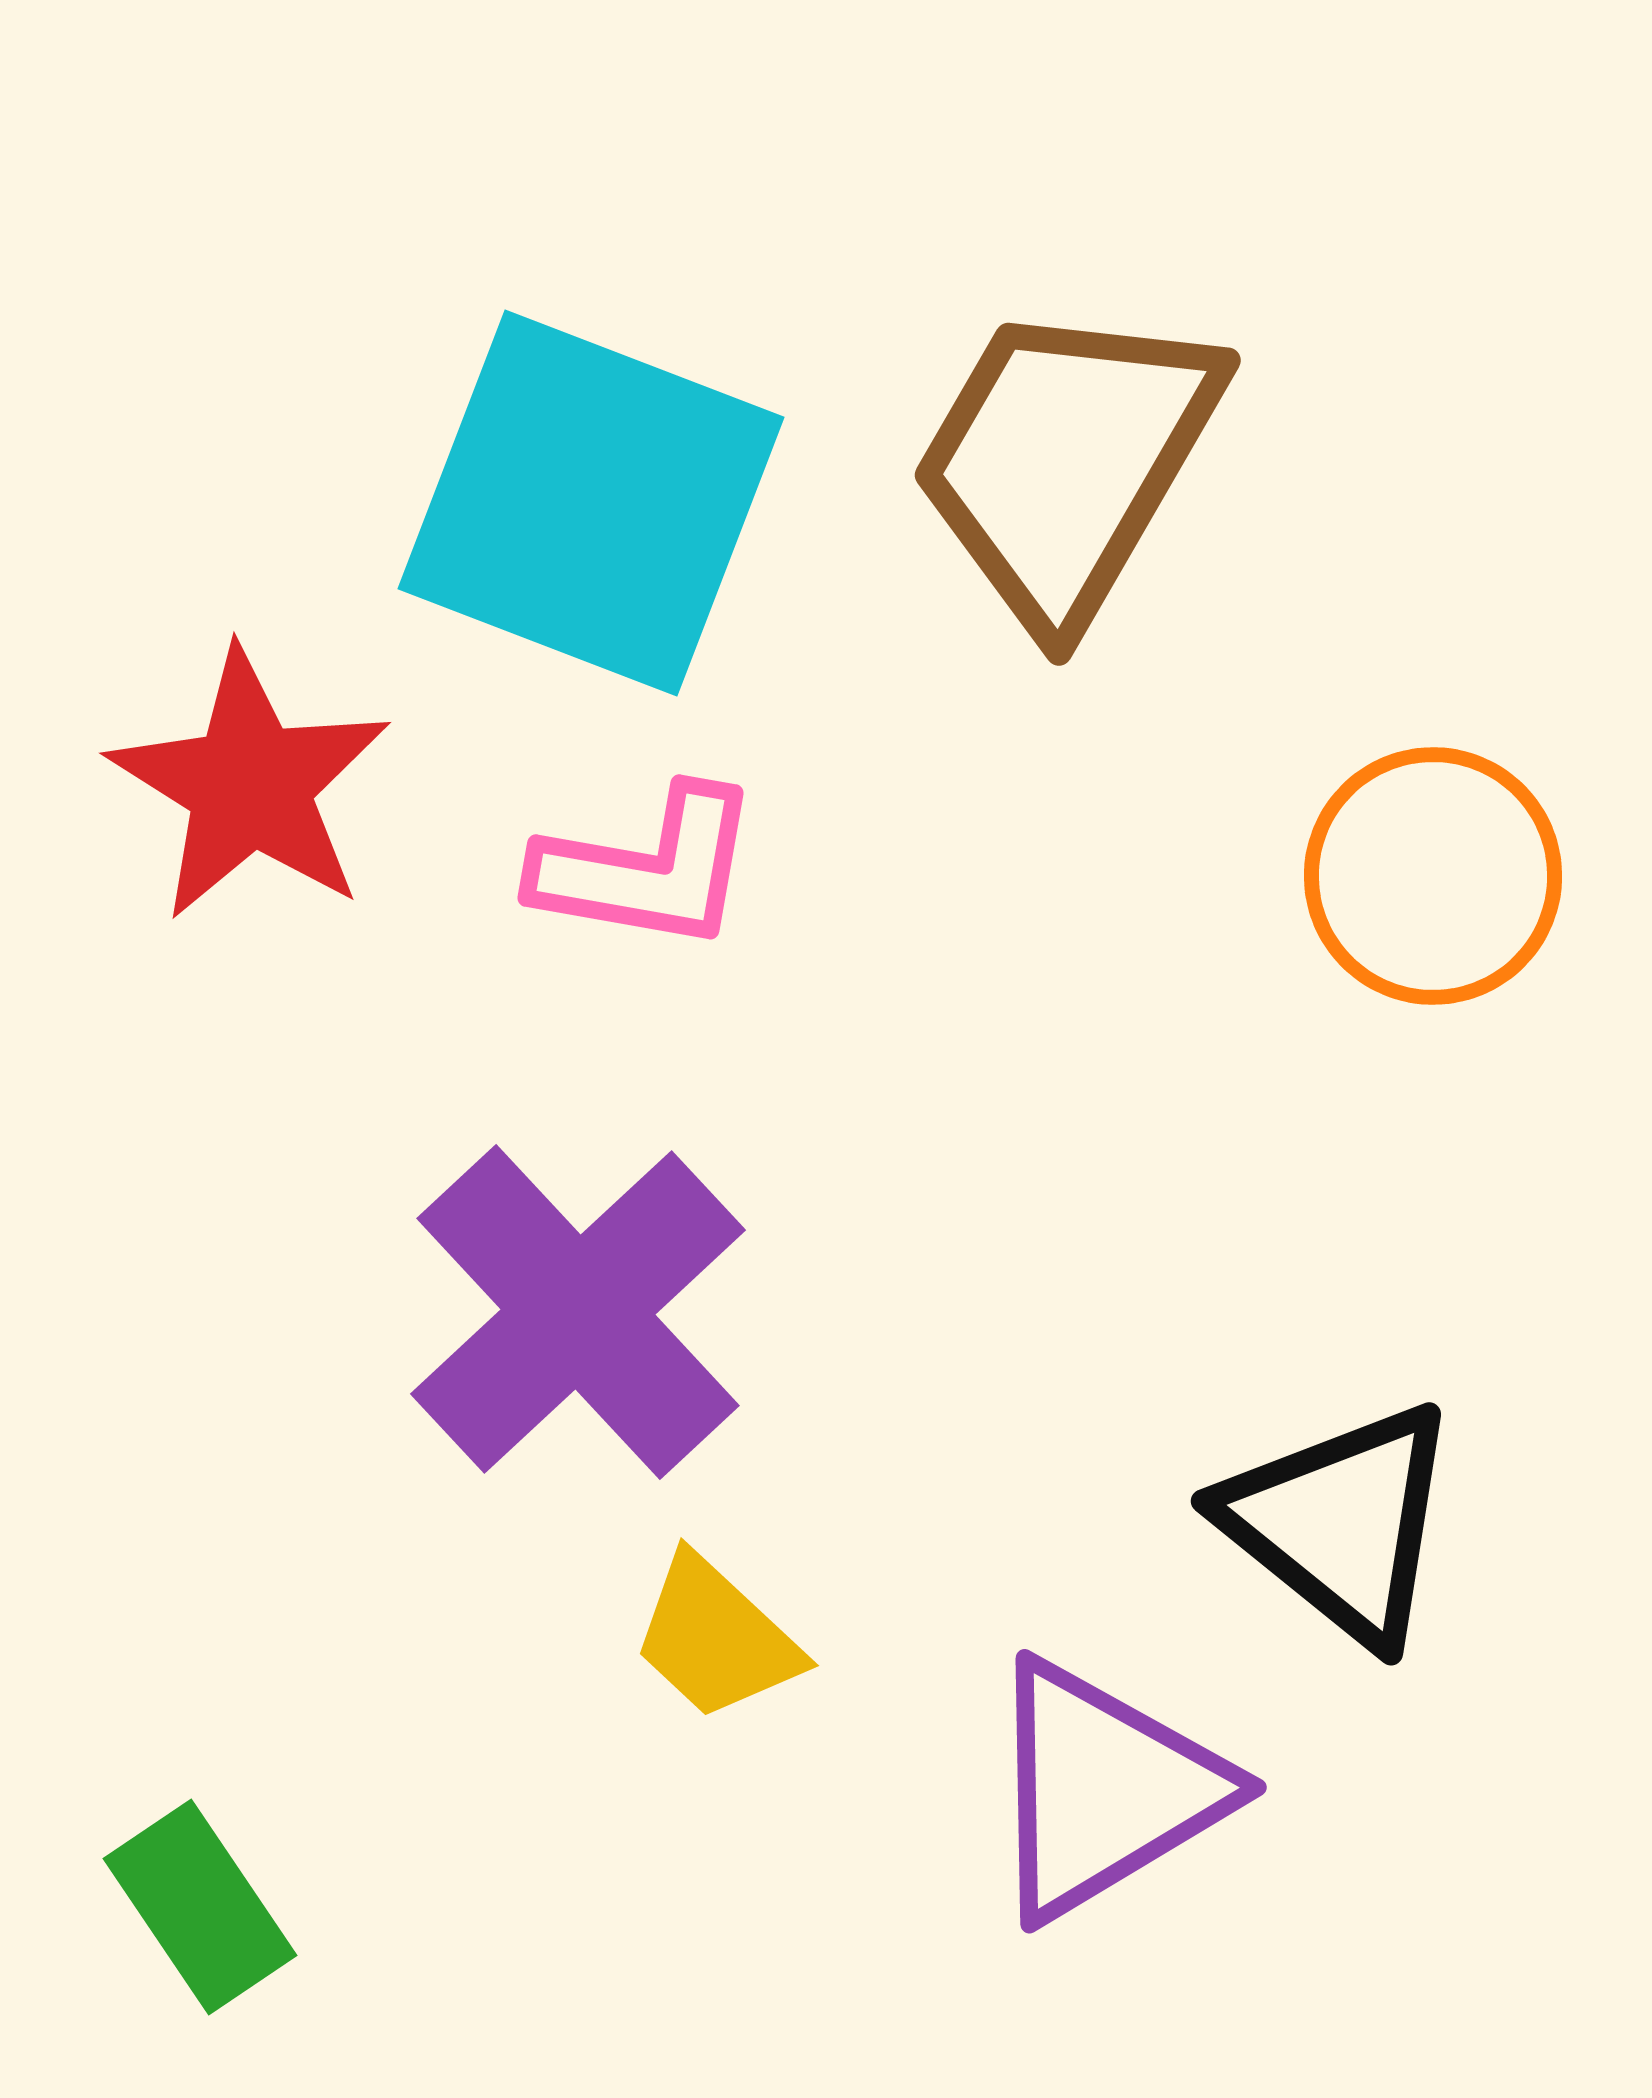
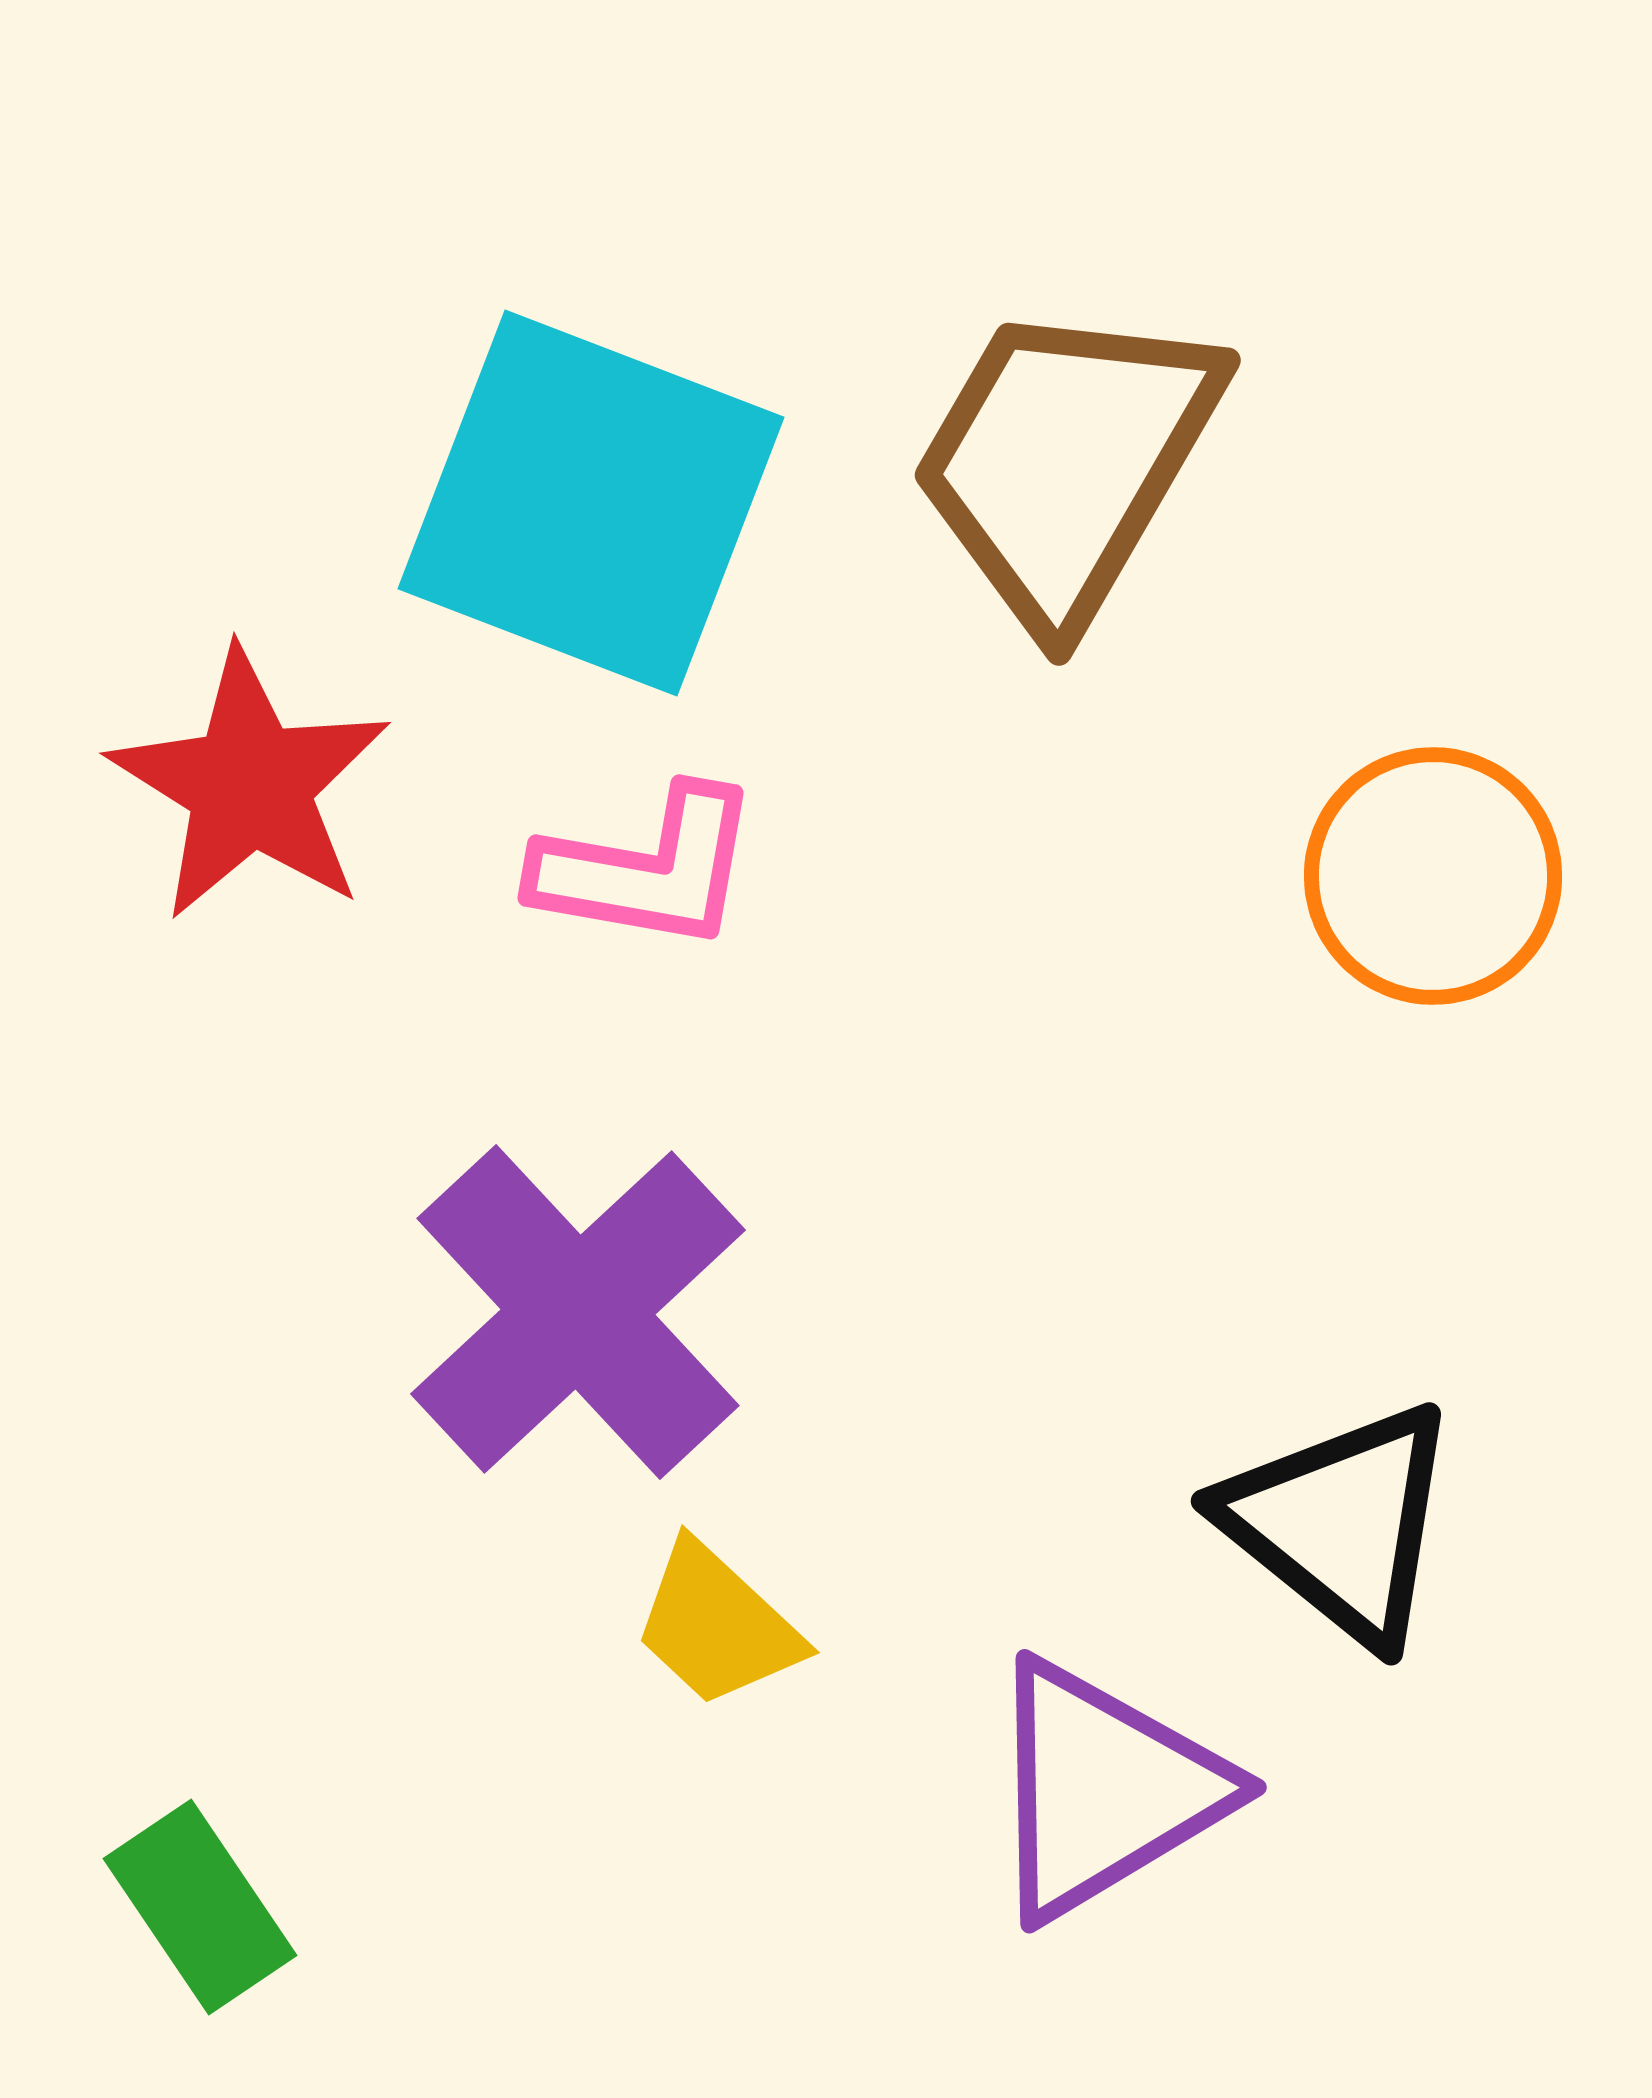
yellow trapezoid: moved 1 px right, 13 px up
